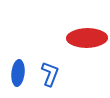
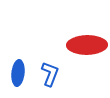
red ellipse: moved 7 px down
